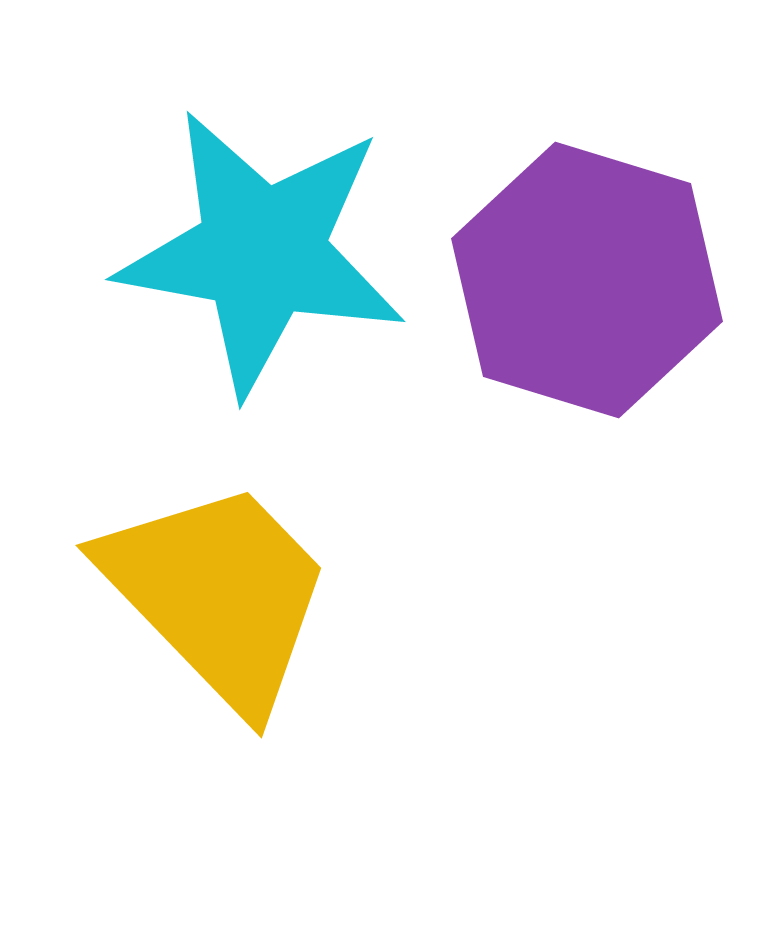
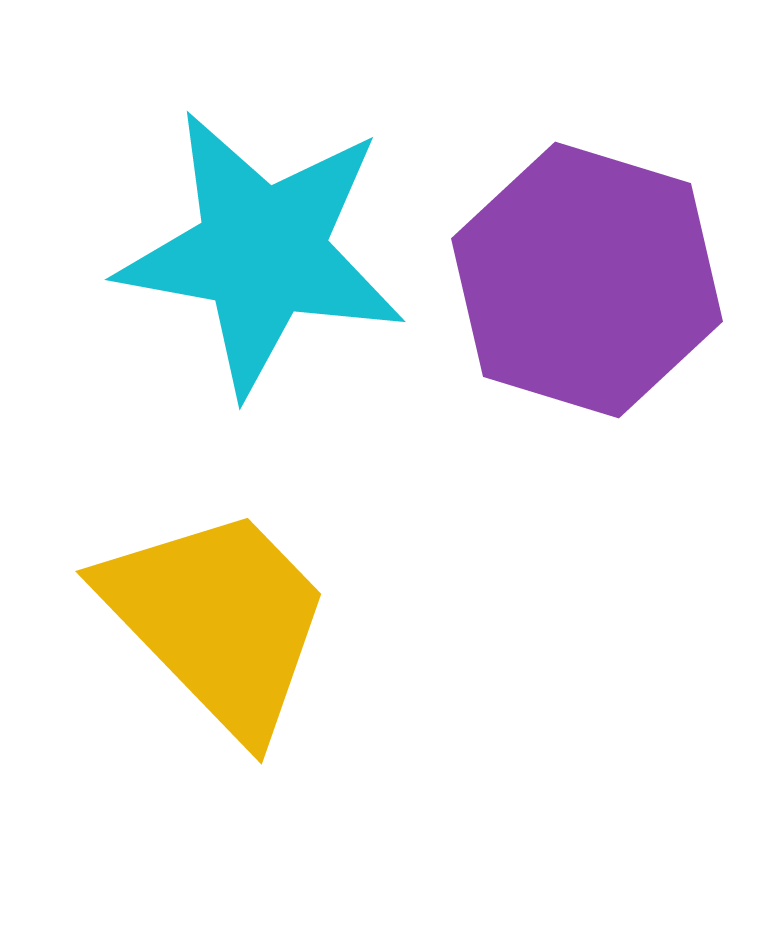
yellow trapezoid: moved 26 px down
